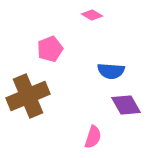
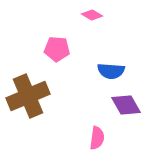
pink pentagon: moved 7 px right; rotated 25 degrees clockwise
pink semicircle: moved 4 px right, 1 px down; rotated 10 degrees counterclockwise
